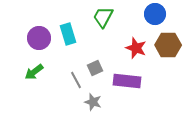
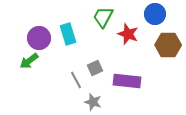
red star: moved 8 px left, 14 px up
green arrow: moved 5 px left, 11 px up
